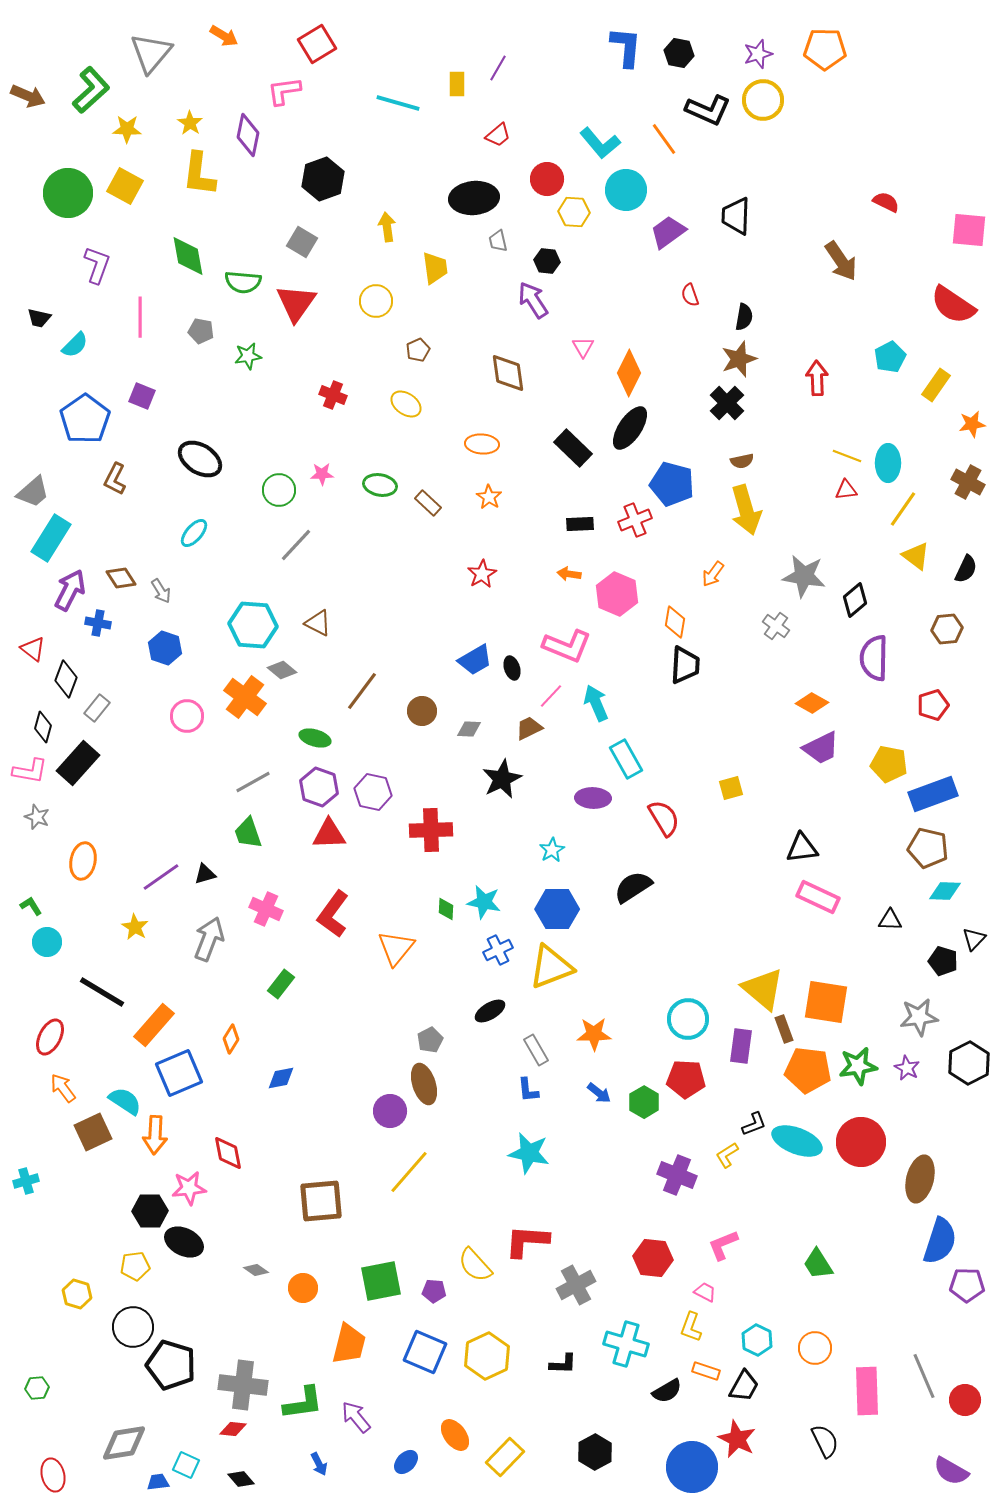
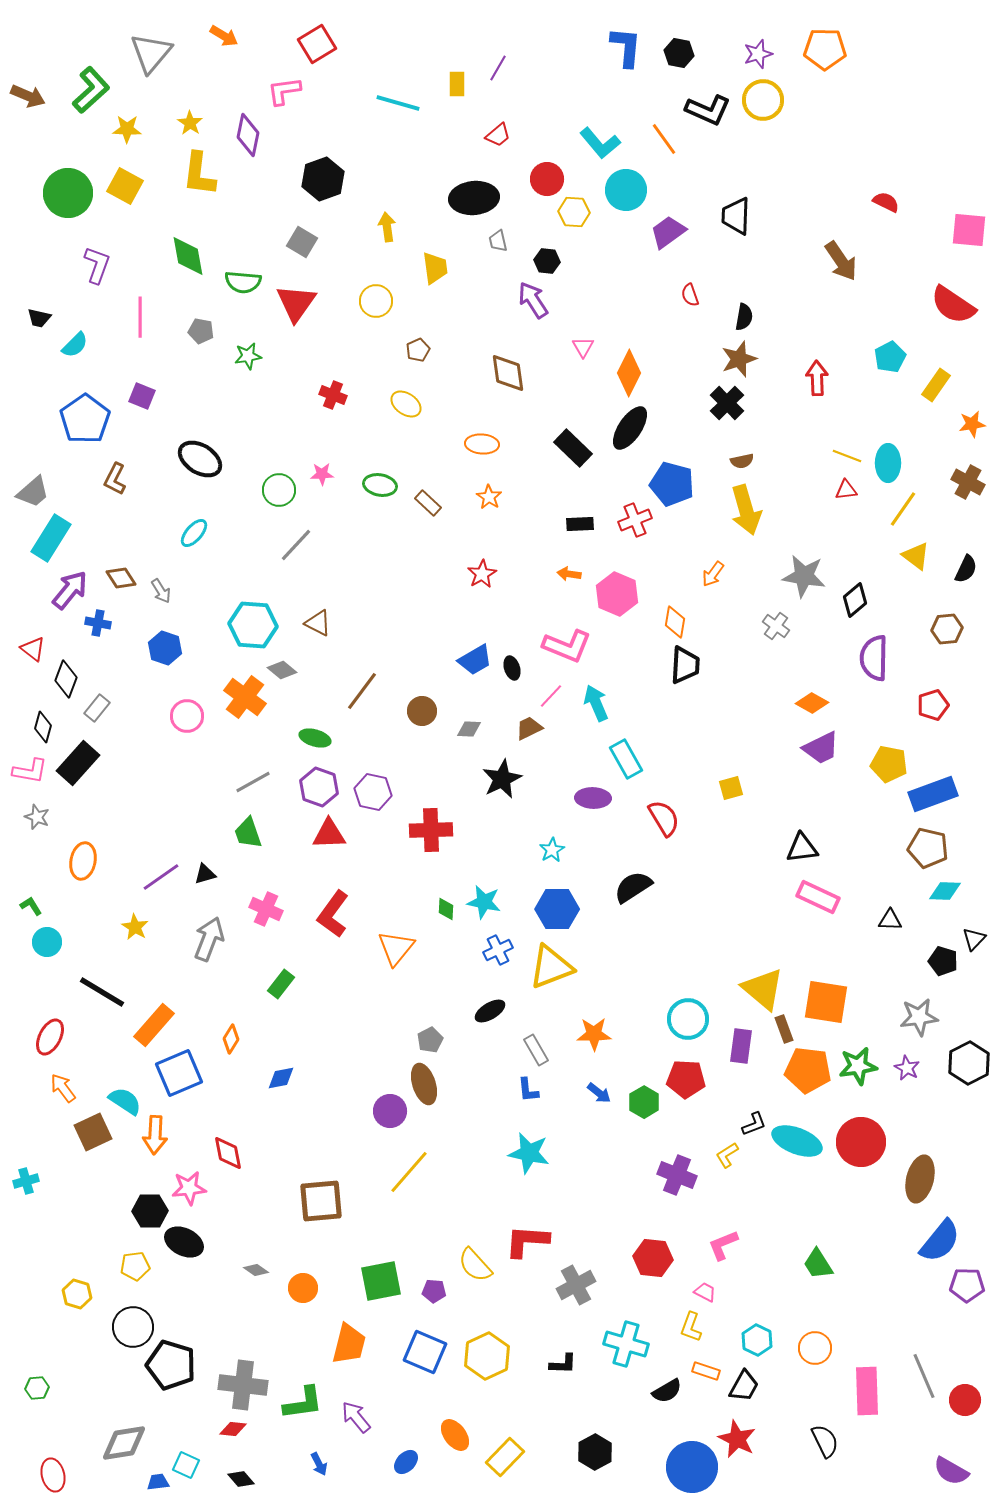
purple arrow at (70, 590): rotated 12 degrees clockwise
blue semicircle at (940, 1241): rotated 21 degrees clockwise
